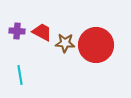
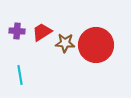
red trapezoid: rotated 60 degrees counterclockwise
